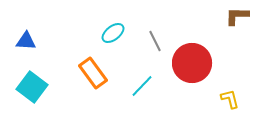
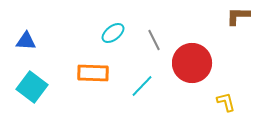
brown L-shape: moved 1 px right
gray line: moved 1 px left, 1 px up
orange rectangle: rotated 52 degrees counterclockwise
yellow L-shape: moved 4 px left, 3 px down
